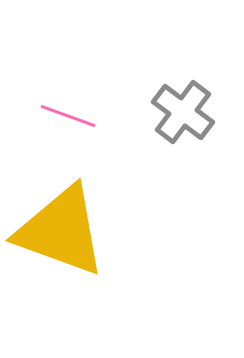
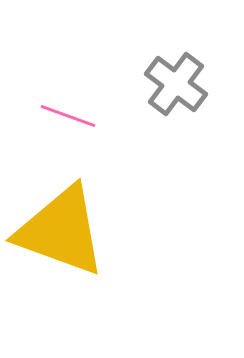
gray cross: moved 7 px left, 28 px up
